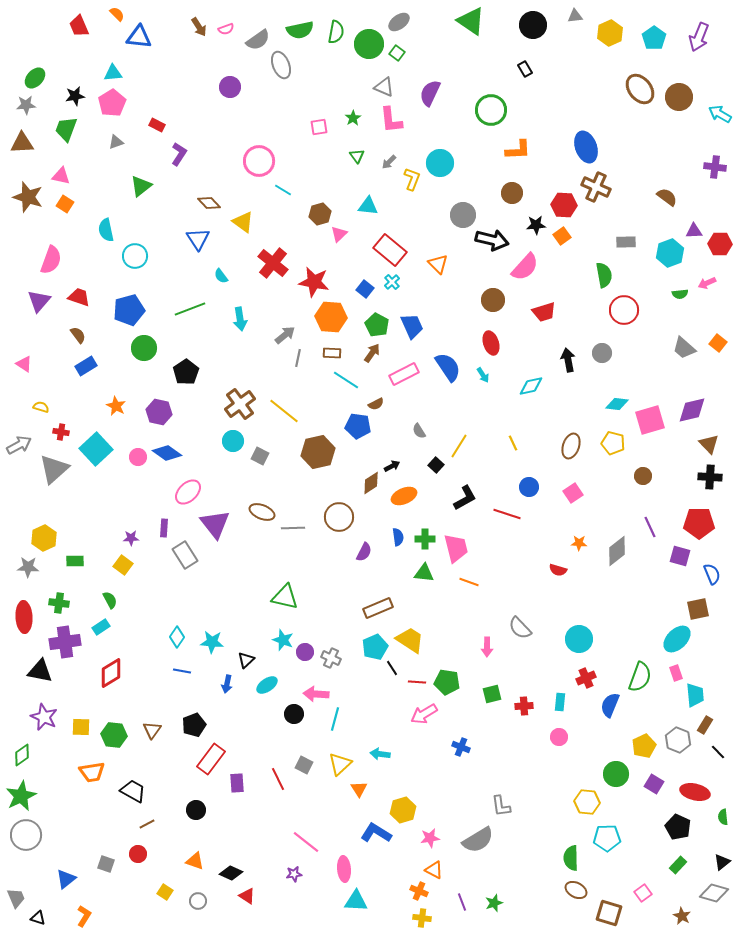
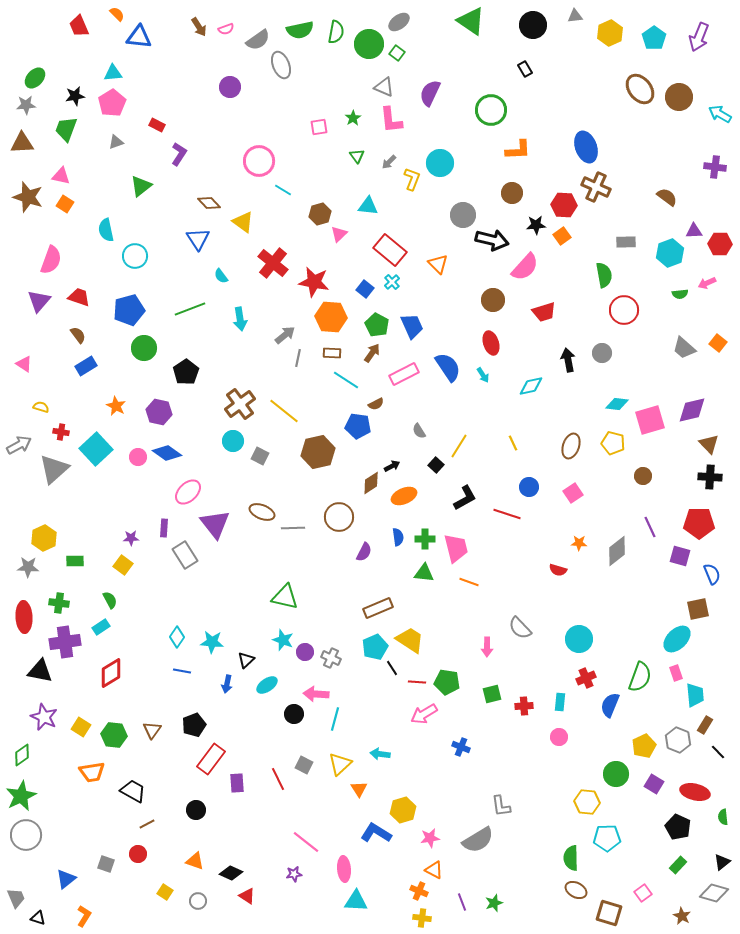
yellow square at (81, 727): rotated 30 degrees clockwise
